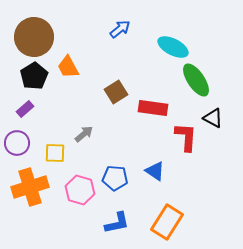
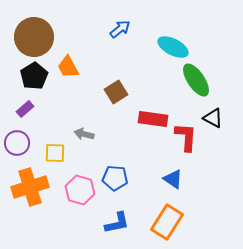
red rectangle: moved 11 px down
gray arrow: rotated 126 degrees counterclockwise
blue triangle: moved 18 px right, 8 px down
